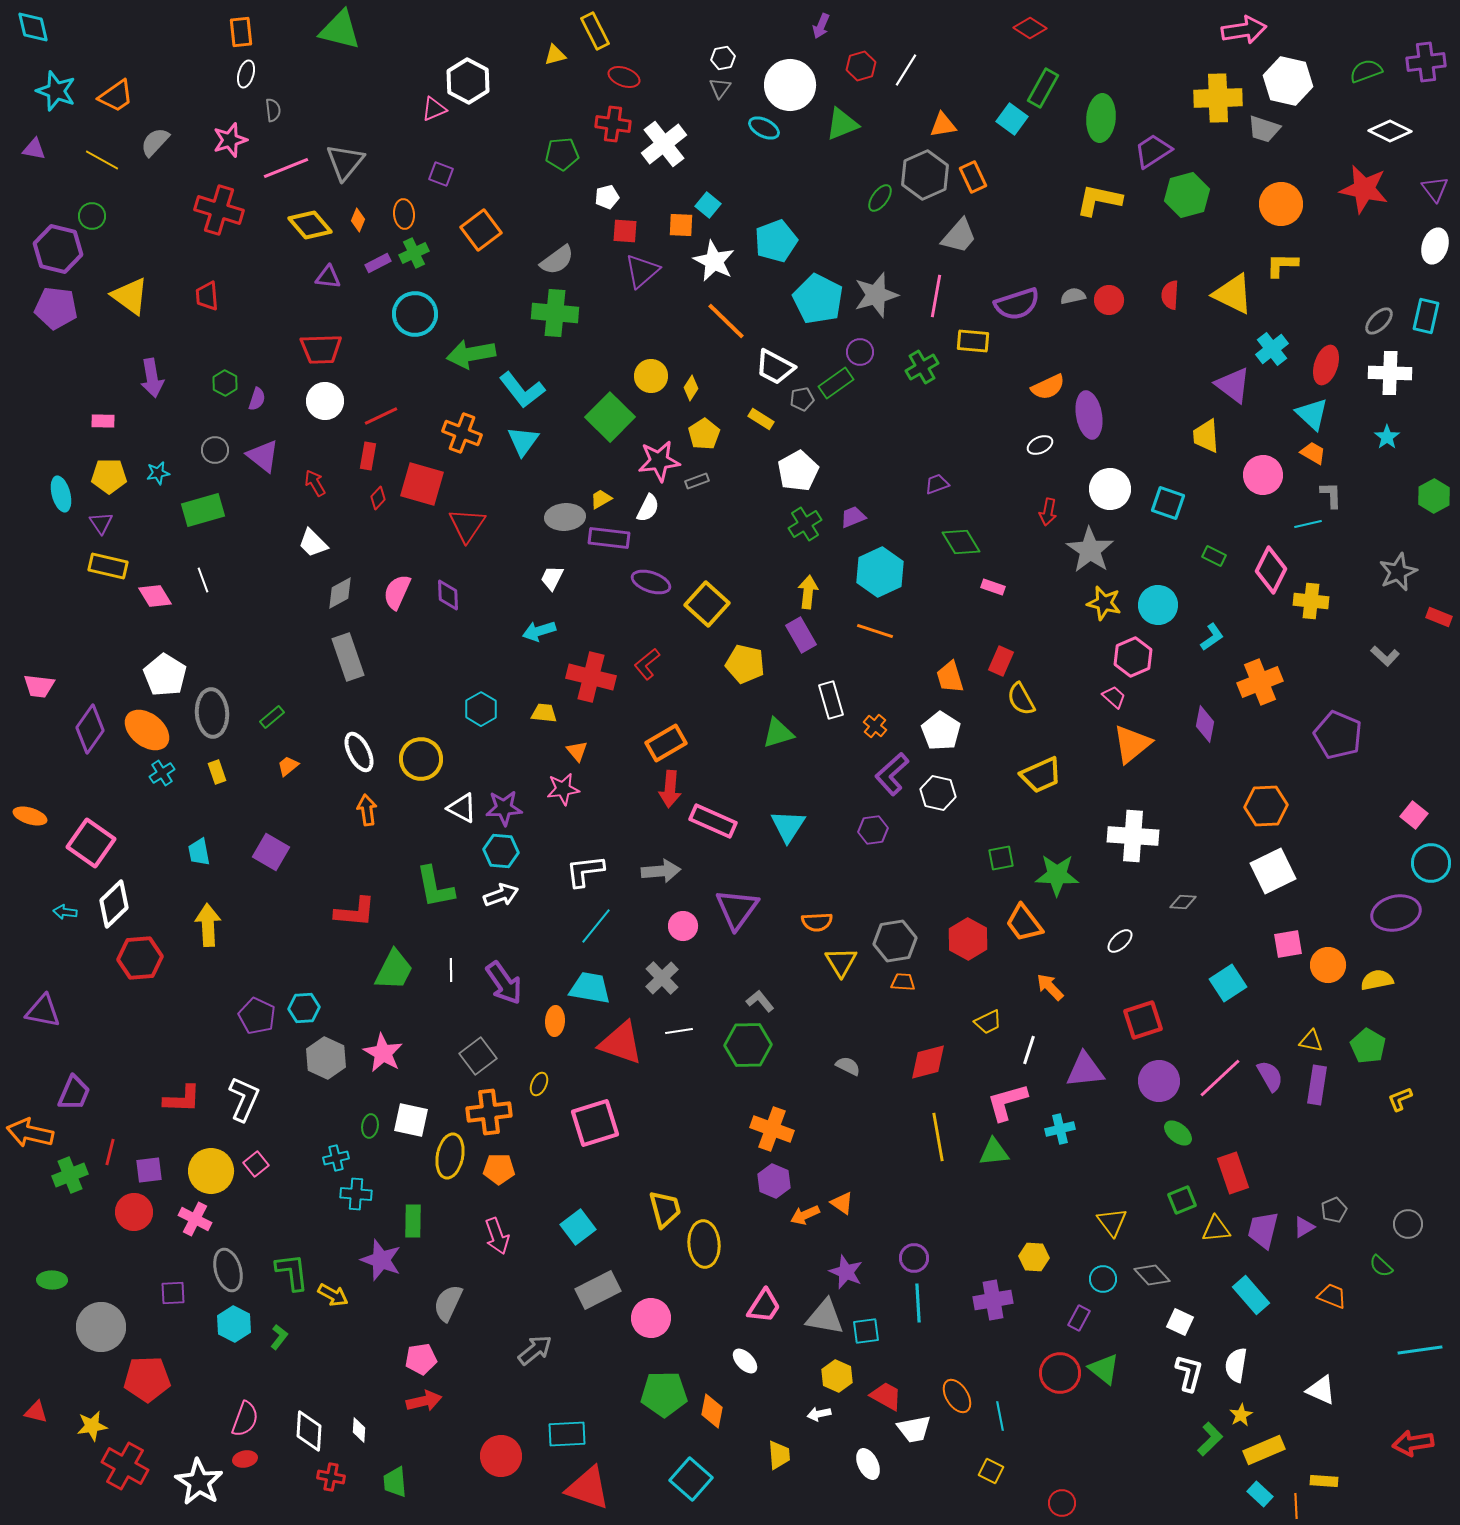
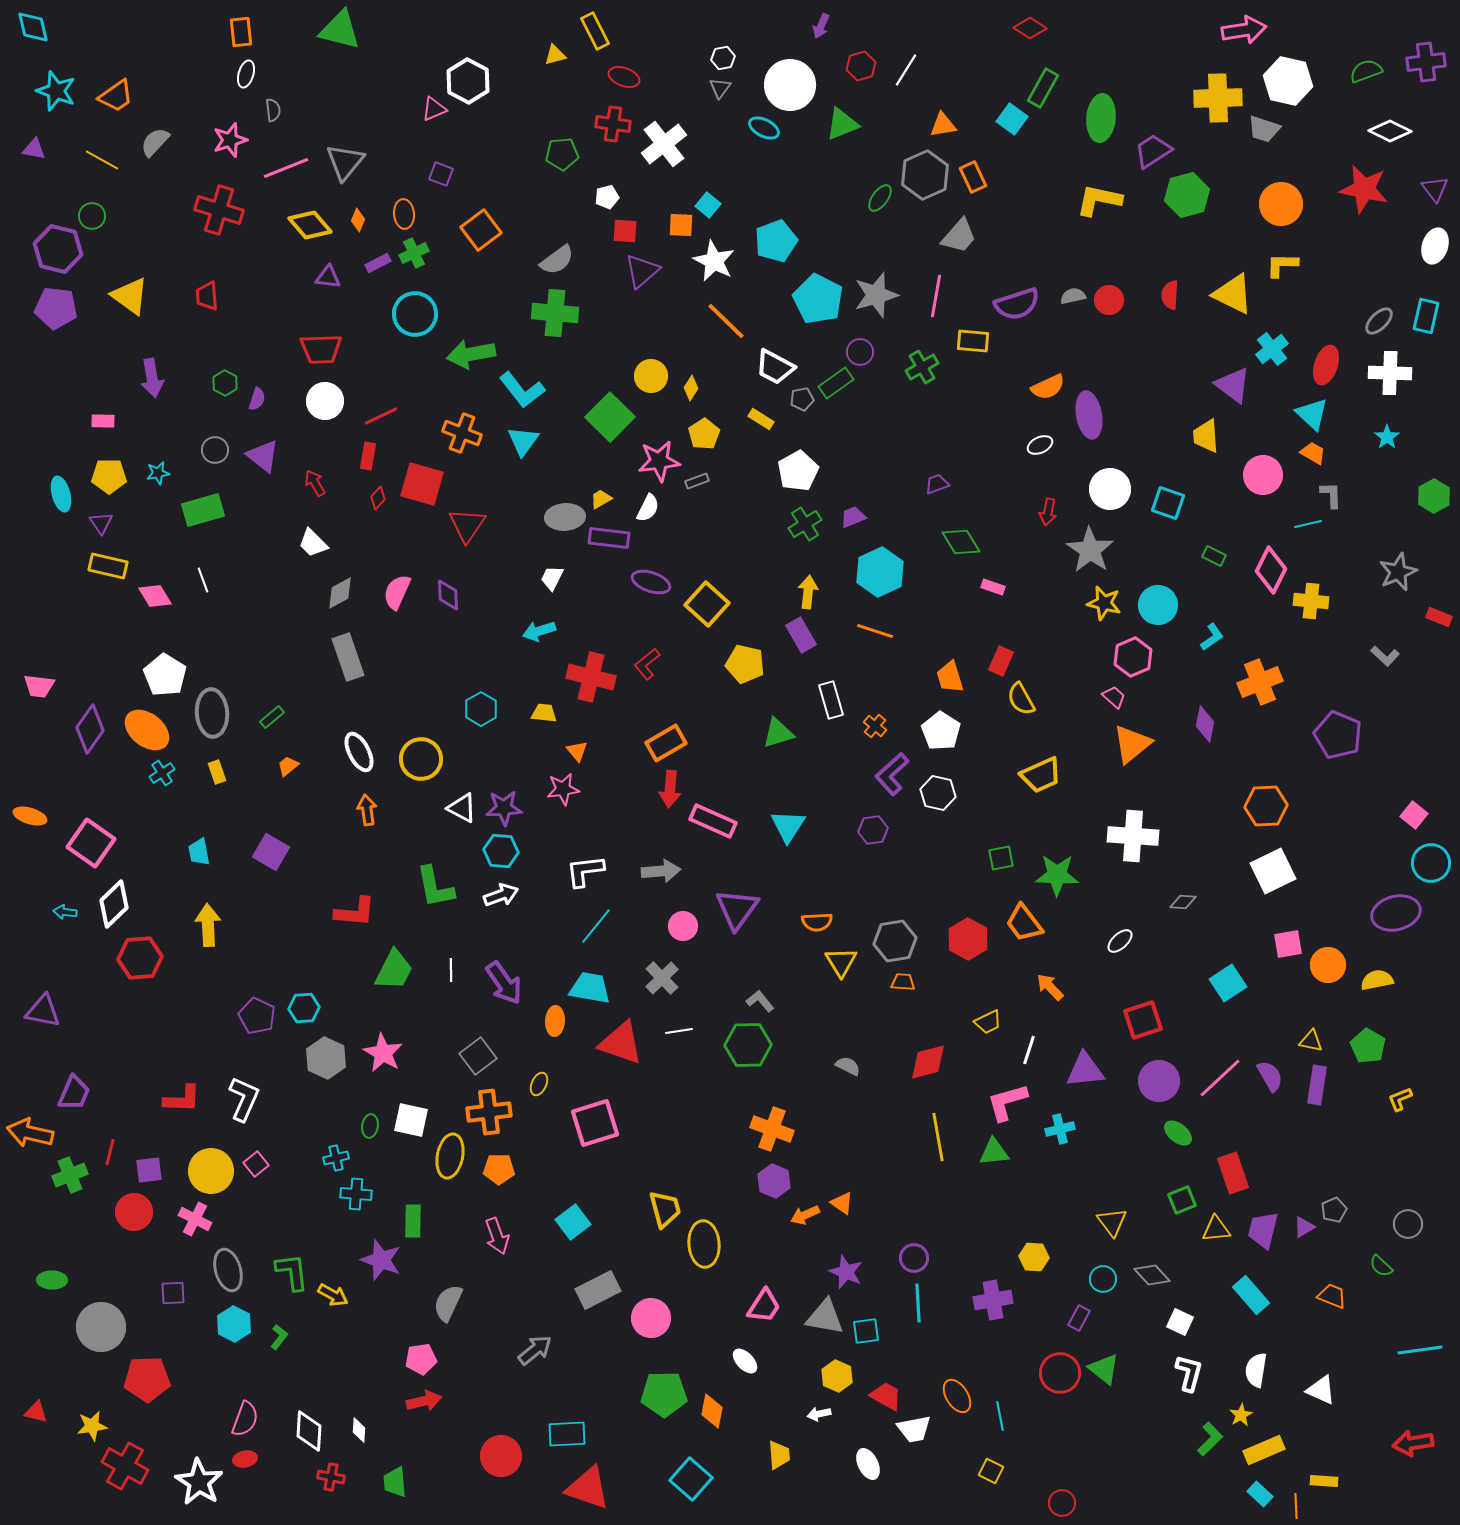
cyan square at (578, 1227): moved 5 px left, 5 px up
white semicircle at (1236, 1365): moved 20 px right, 5 px down
